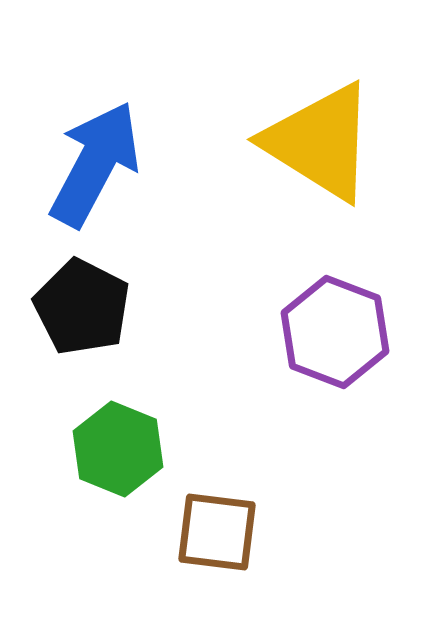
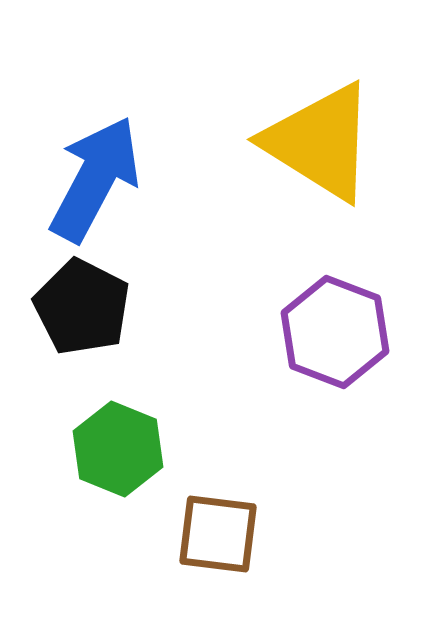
blue arrow: moved 15 px down
brown square: moved 1 px right, 2 px down
